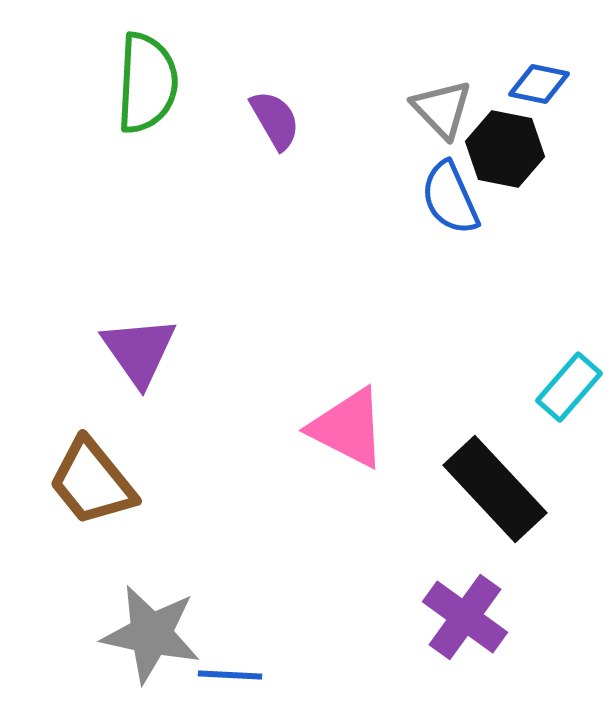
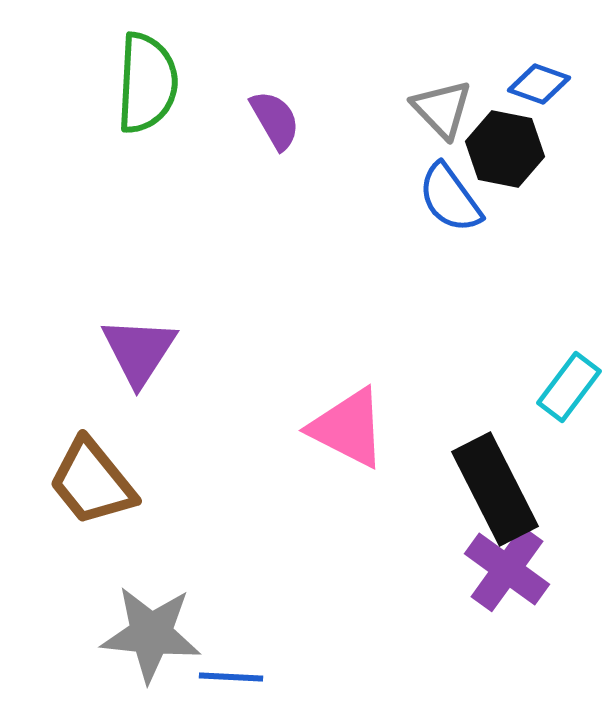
blue diamond: rotated 8 degrees clockwise
blue semicircle: rotated 12 degrees counterclockwise
purple triangle: rotated 8 degrees clockwise
cyan rectangle: rotated 4 degrees counterclockwise
black rectangle: rotated 16 degrees clockwise
purple cross: moved 42 px right, 48 px up
gray star: rotated 6 degrees counterclockwise
blue line: moved 1 px right, 2 px down
